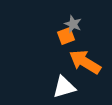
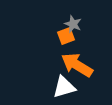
orange arrow: moved 8 px left, 3 px down
